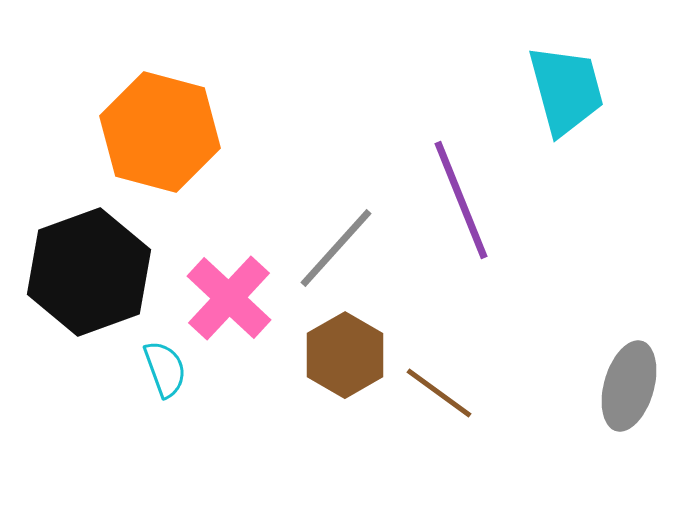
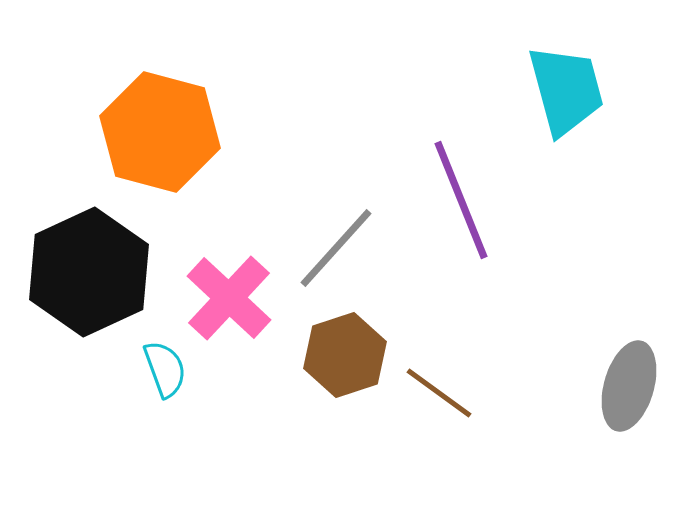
black hexagon: rotated 5 degrees counterclockwise
brown hexagon: rotated 12 degrees clockwise
